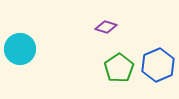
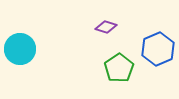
blue hexagon: moved 16 px up
